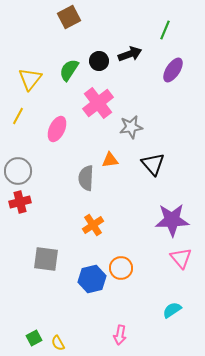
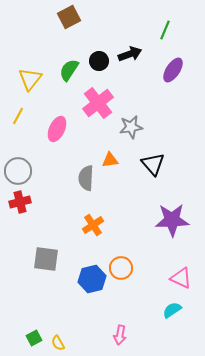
pink triangle: moved 20 px down; rotated 25 degrees counterclockwise
